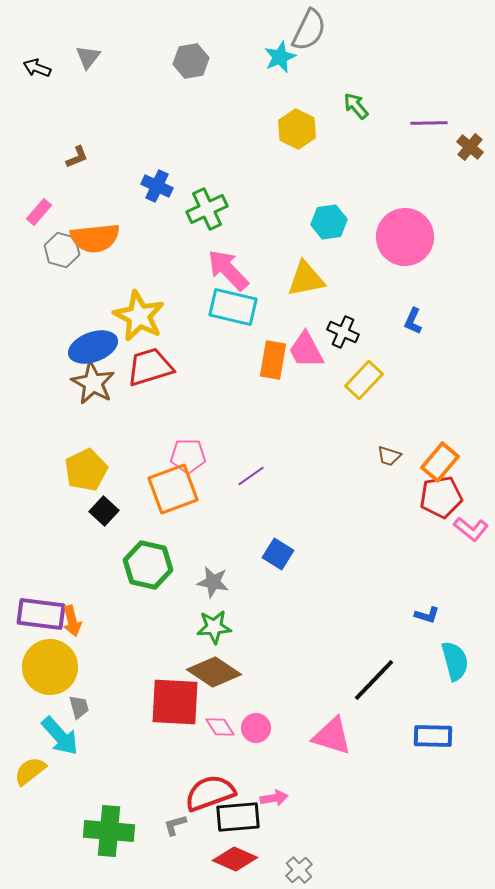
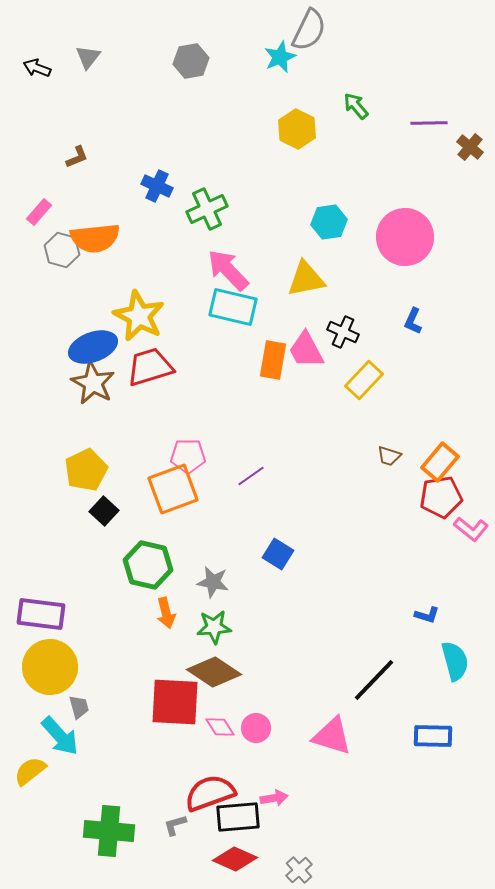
orange arrow at (72, 621): moved 94 px right, 8 px up
